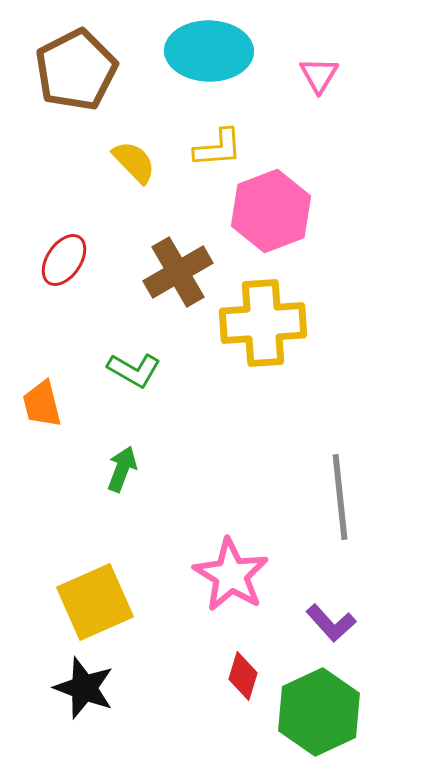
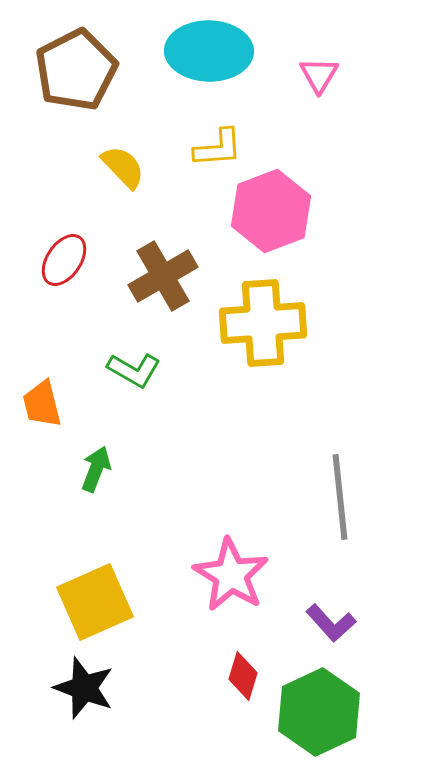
yellow semicircle: moved 11 px left, 5 px down
brown cross: moved 15 px left, 4 px down
green arrow: moved 26 px left
